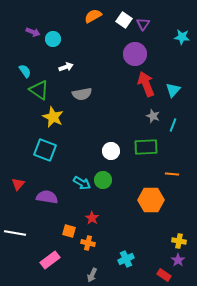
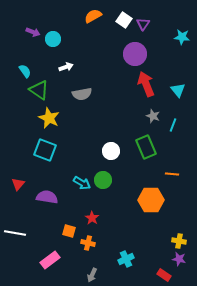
cyan triangle: moved 5 px right; rotated 21 degrees counterclockwise
yellow star: moved 4 px left, 1 px down
green rectangle: rotated 70 degrees clockwise
purple star: moved 1 px right, 1 px up; rotated 24 degrees counterclockwise
